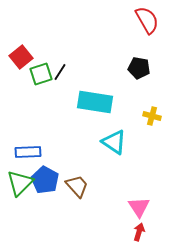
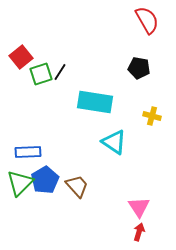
blue pentagon: rotated 12 degrees clockwise
